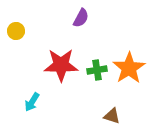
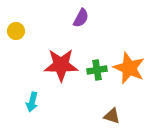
orange star: rotated 16 degrees counterclockwise
cyan arrow: rotated 18 degrees counterclockwise
